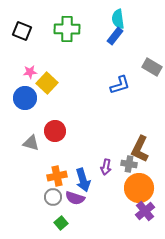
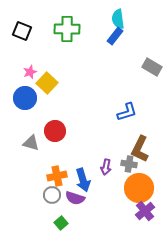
pink star: rotated 16 degrees counterclockwise
blue L-shape: moved 7 px right, 27 px down
gray circle: moved 1 px left, 2 px up
